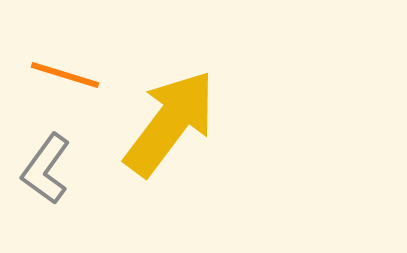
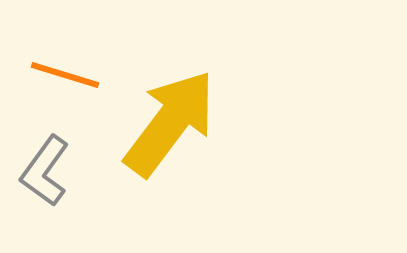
gray L-shape: moved 1 px left, 2 px down
